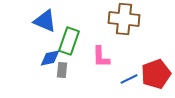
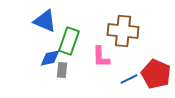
brown cross: moved 1 px left, 12 px down
red pentagon: rotated 28 degrees counterclockwise
